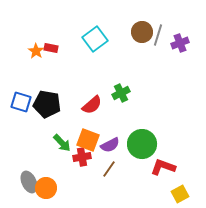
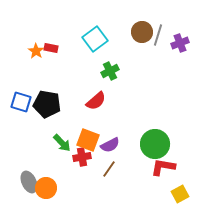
green cross: moved 11 px left, 22 px up
red semicircle: moved 4 px right, 4 px up
green circle: moved 13 px right
red L-shape: rotated 10 degrees counterclockwise
